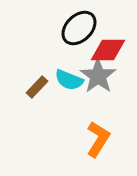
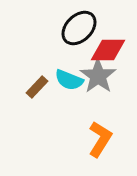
orange L-shape: moved 2 px right
